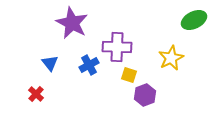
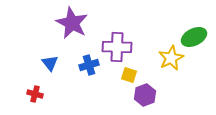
green ellipse: moved 17 px down
blue cross: rotated 12 degrees clockwise
red cross: moved 1 px left; rotated 28 degrees counterclockwise
